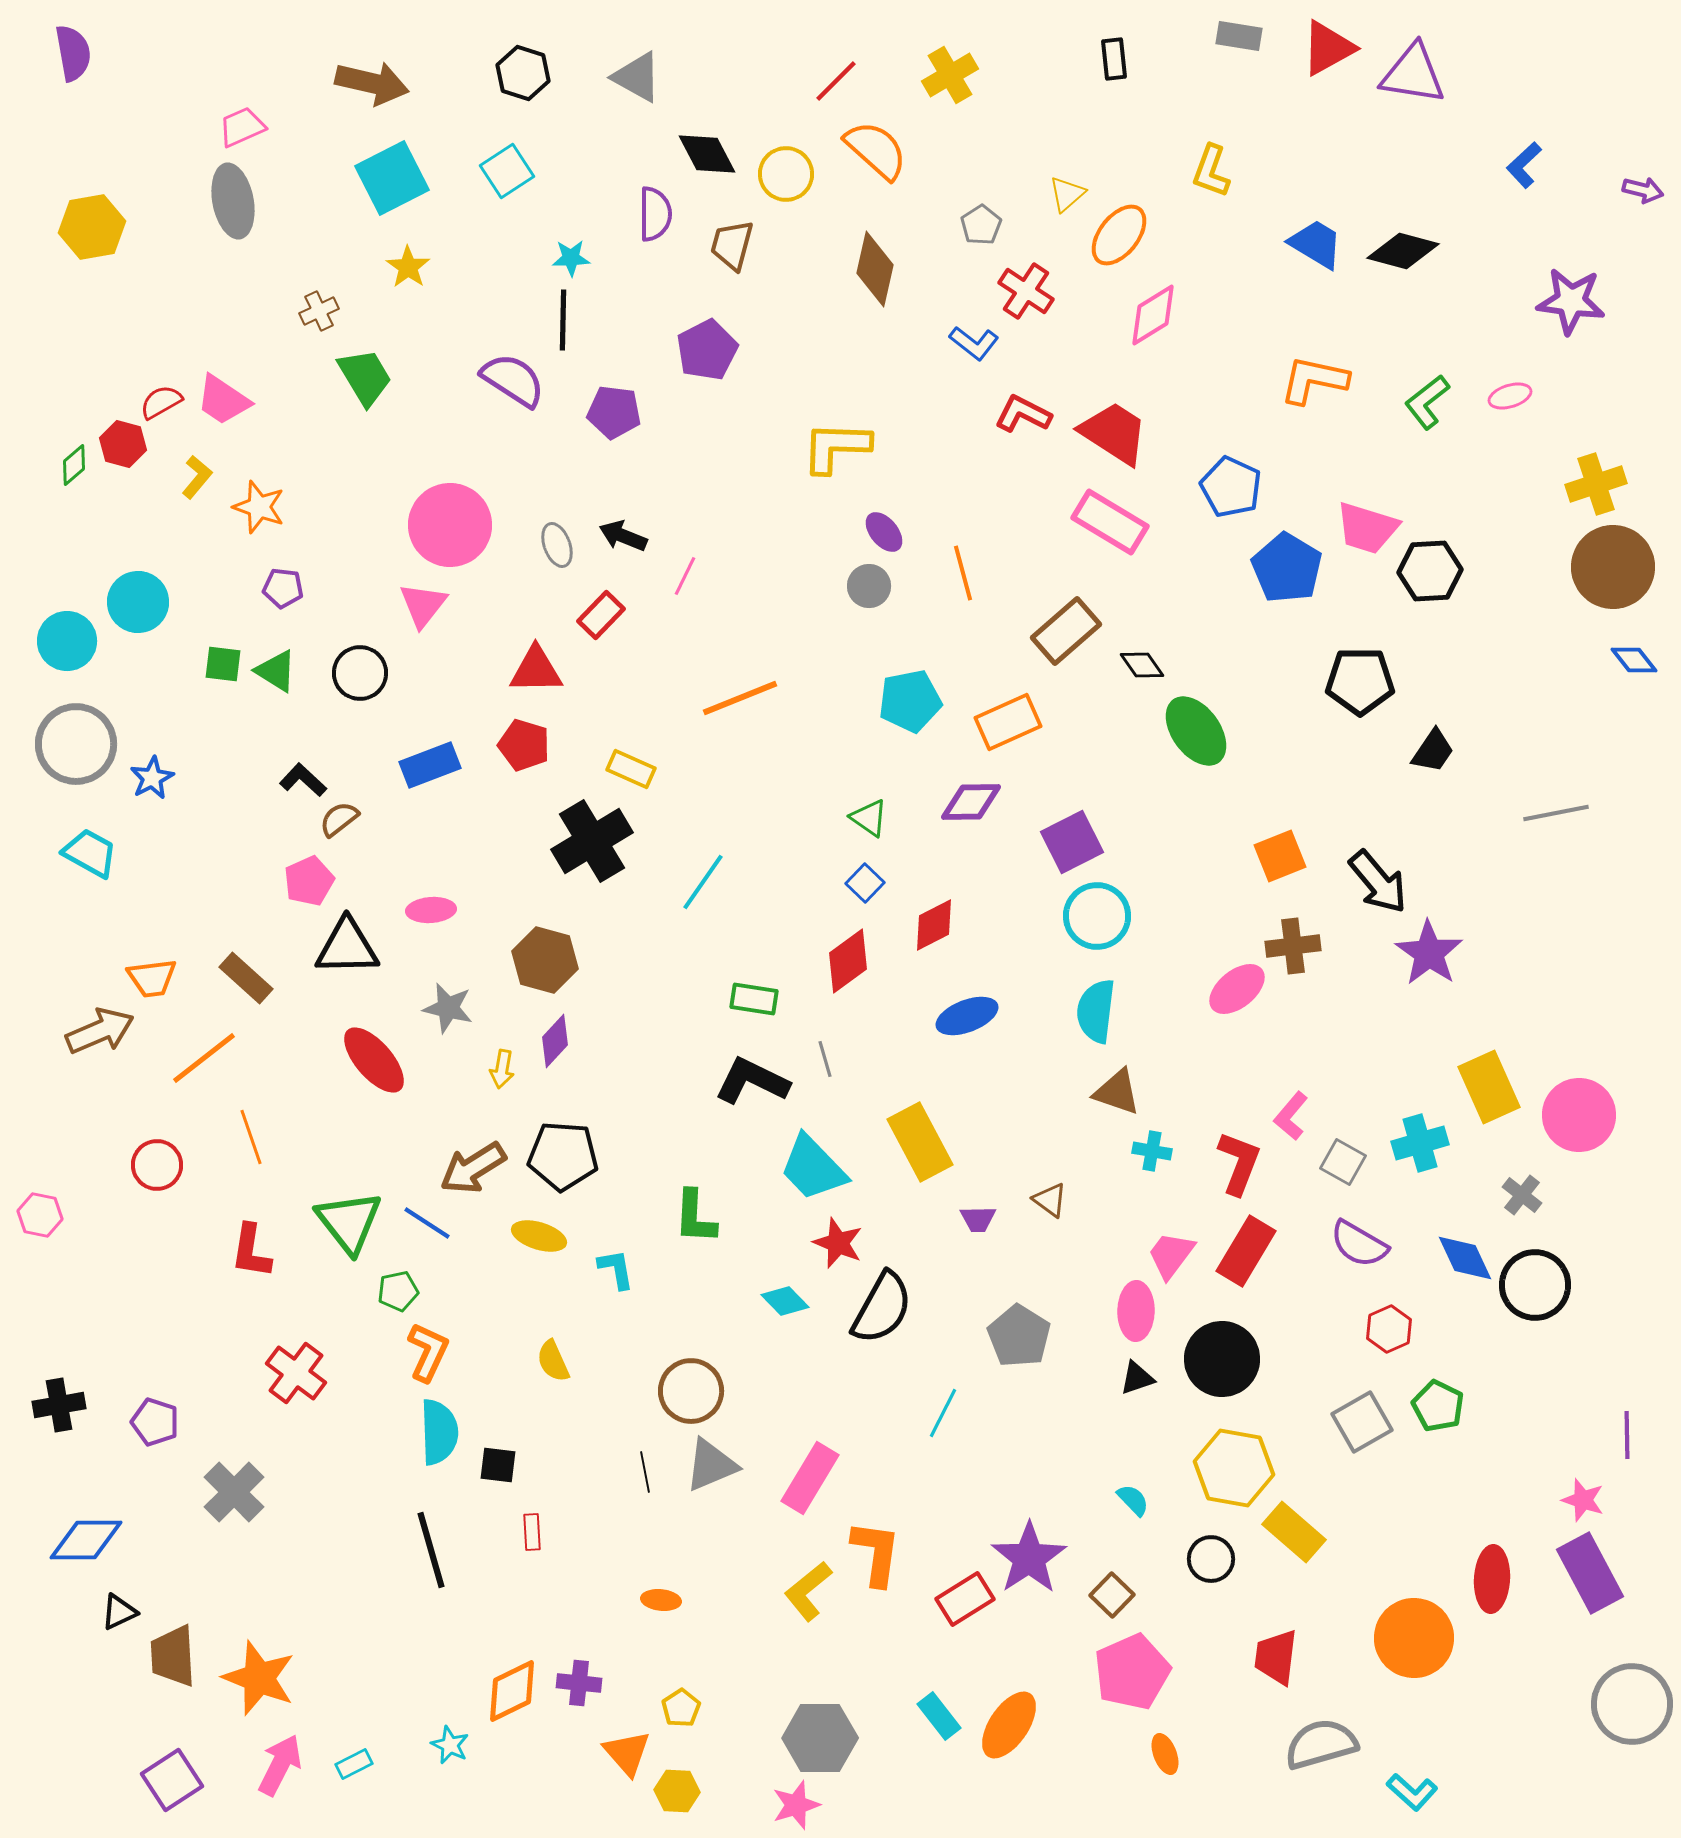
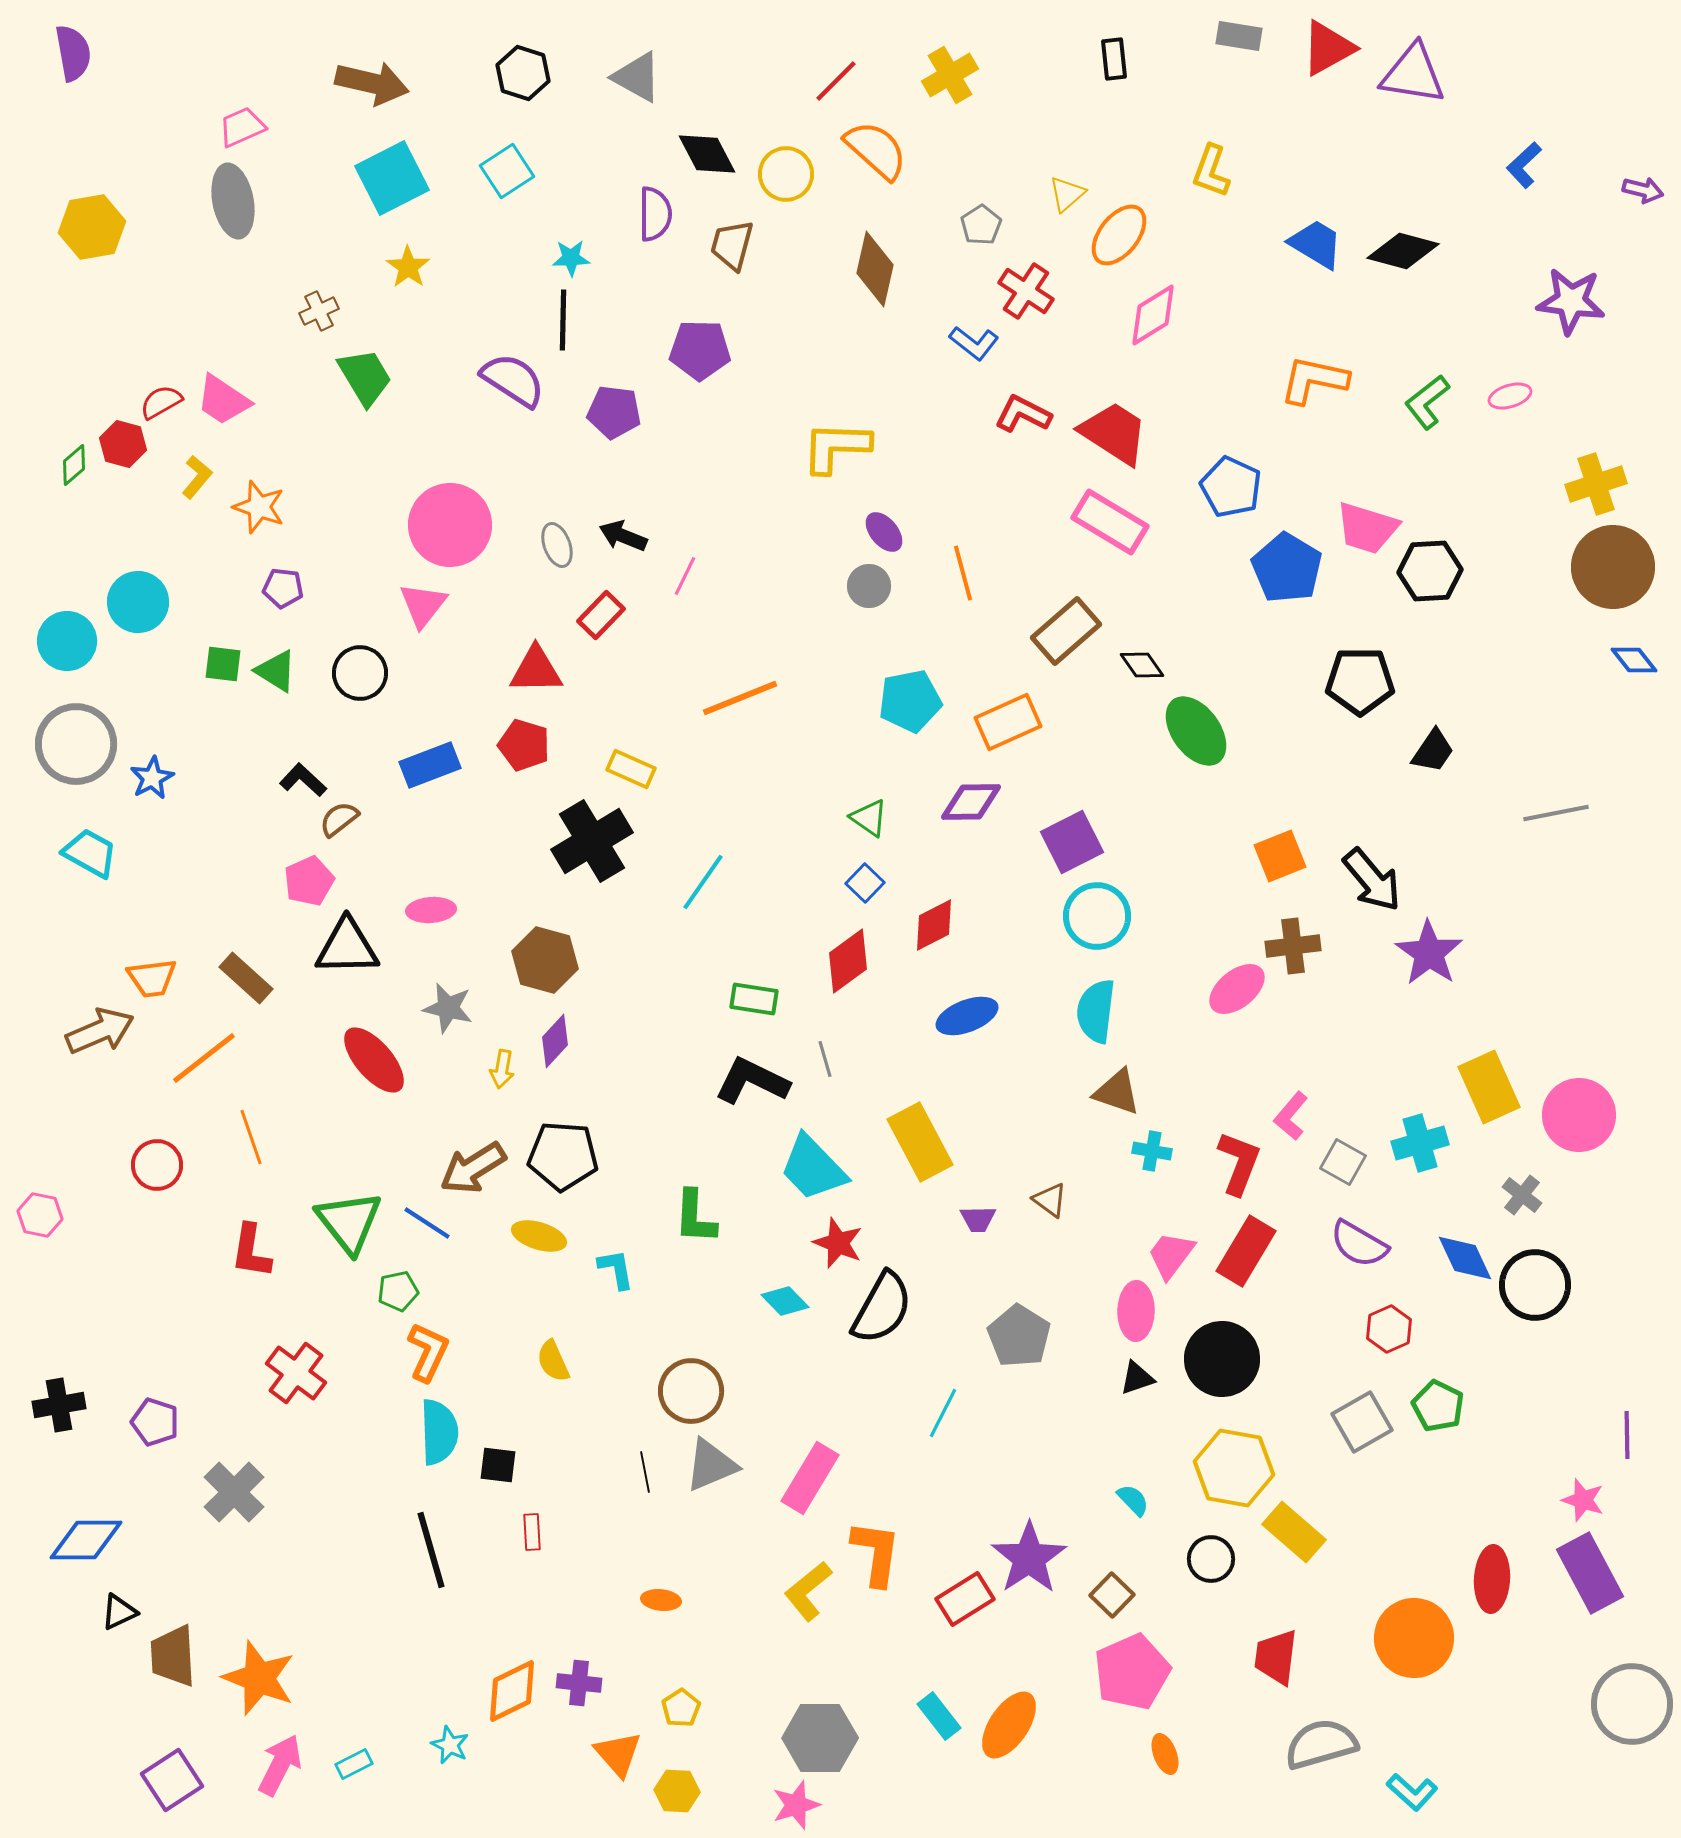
purple pentagon at (707, 350): moved 7 px left; rotated 28 degrees clockwise
black arrow at (1378, 882): moved 6 px left, 2 px up
orange triangle at (627, 1753): moved 9 px left, 1 px down
